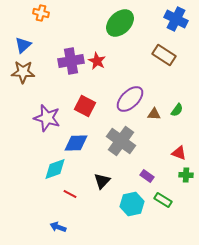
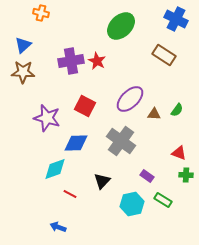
green ellipse: moved 1 px right, 3 px down
